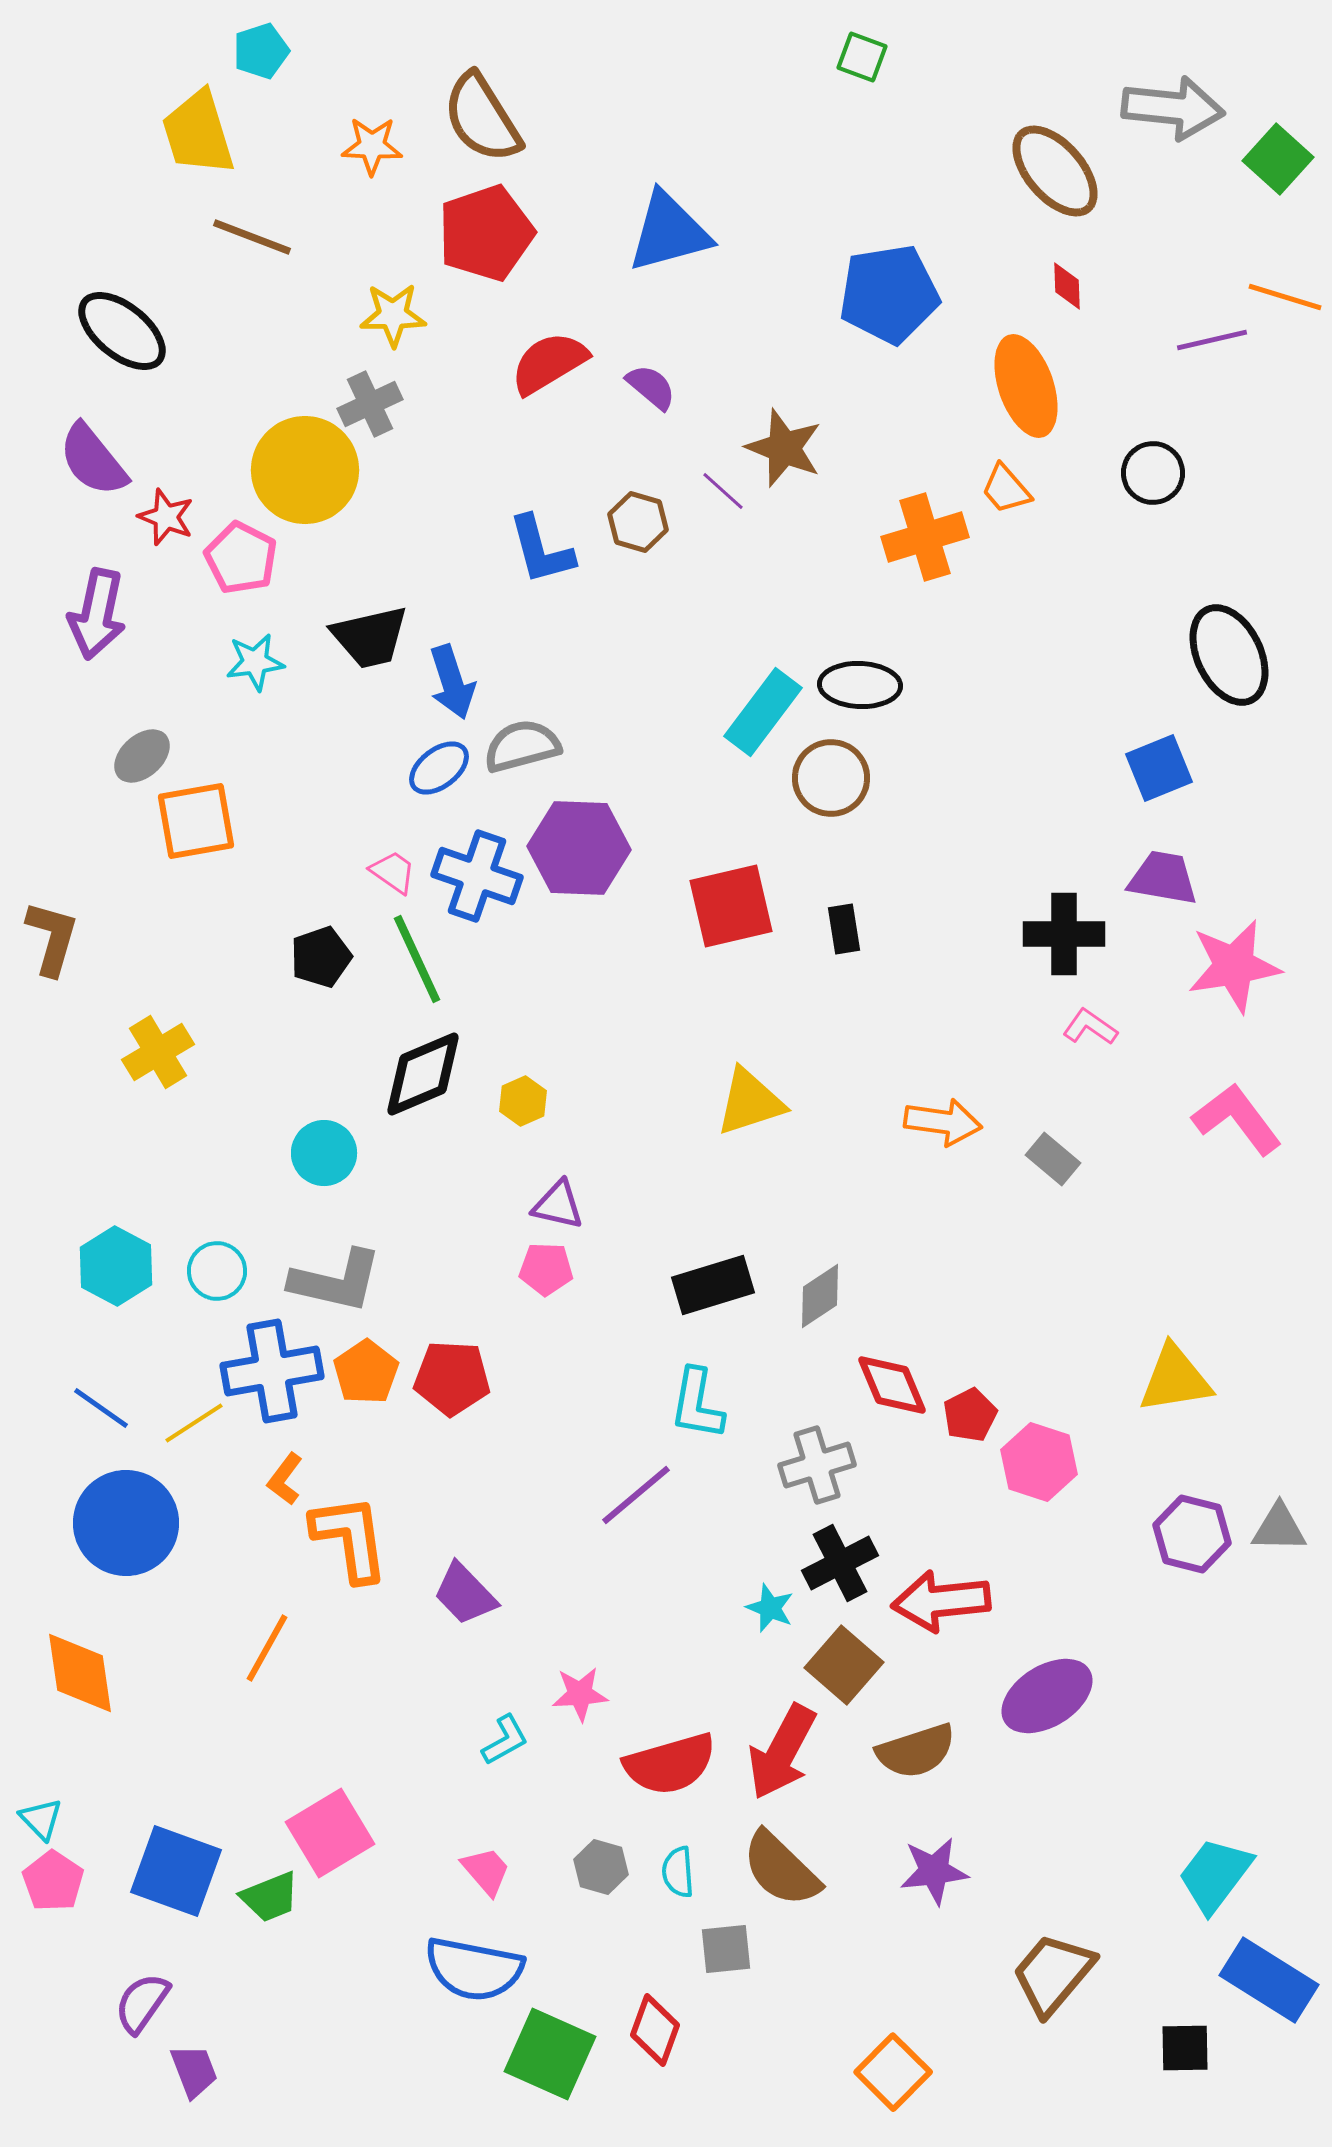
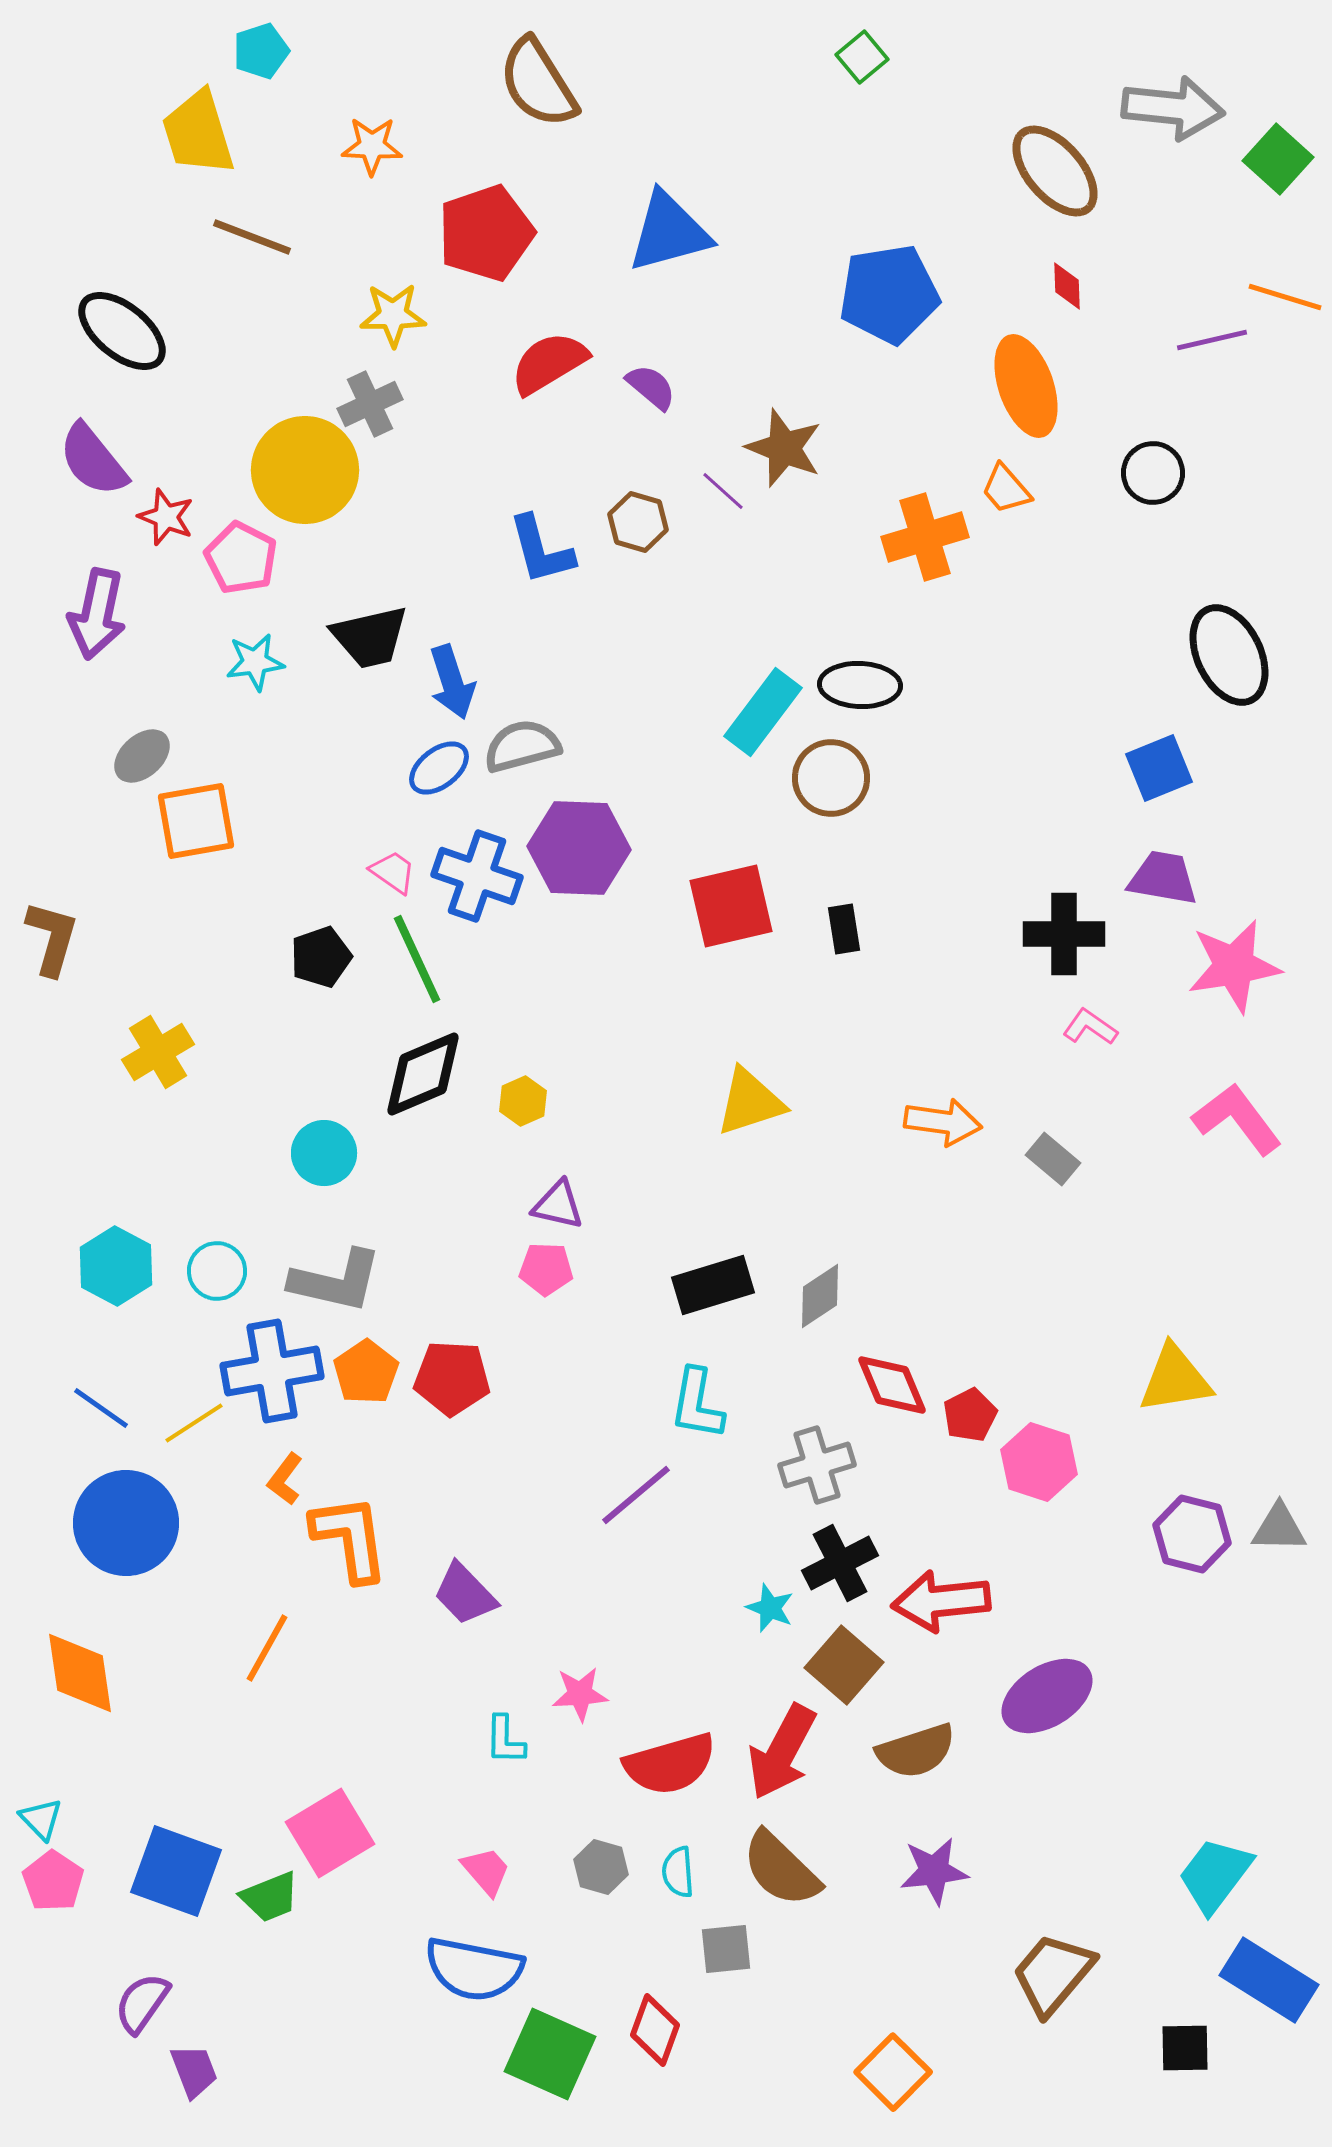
green square at (862, 57): rotated 30 degrees clockwise
brown semicircle at (482, 118): moved 56 px right, 35 px up
cyan L-shape at (505, 1740): rotated 120 degrees clockwise
